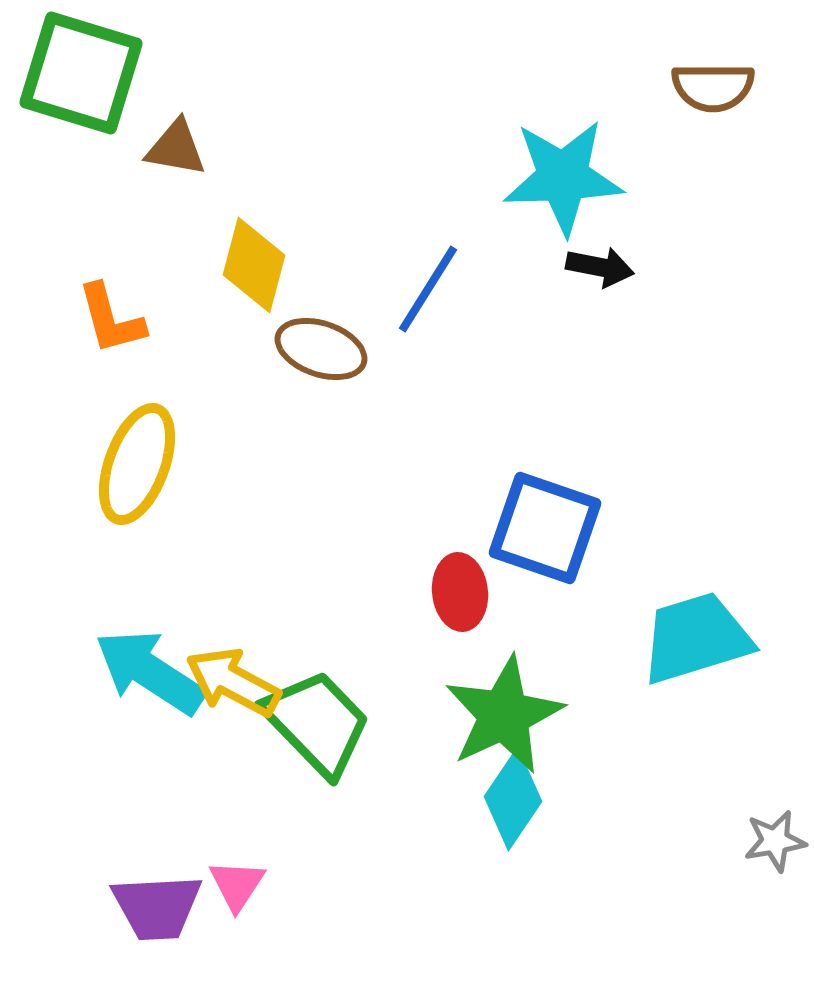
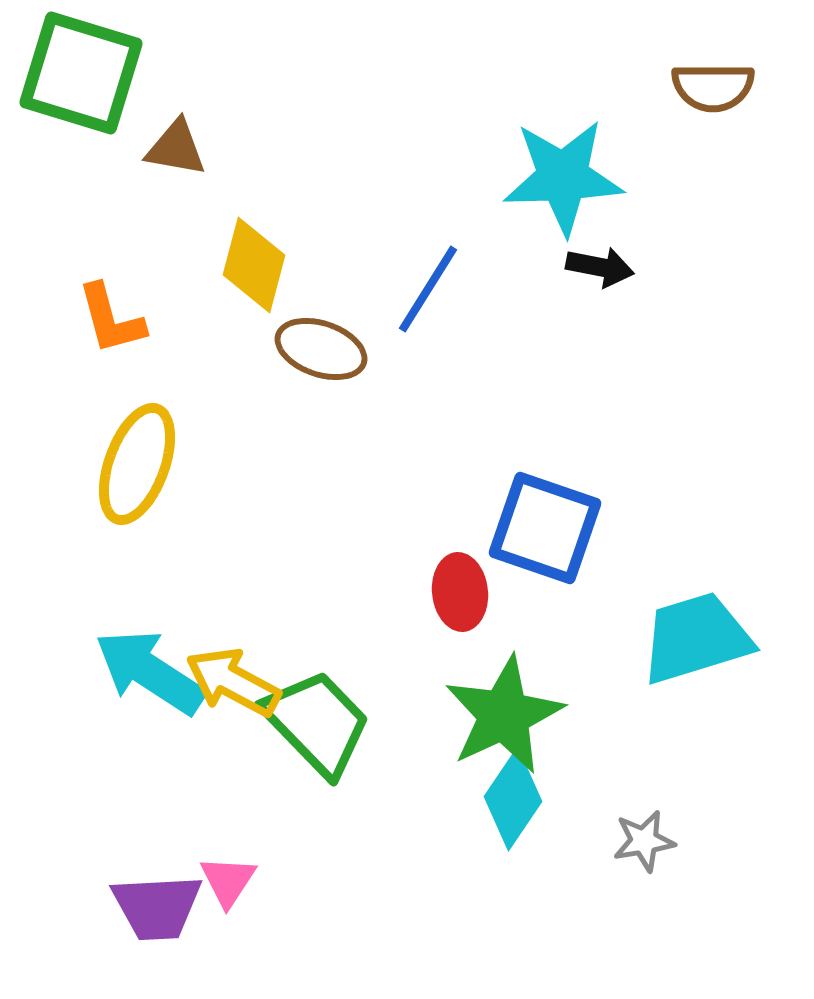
gray star: moved 131 px left
pink triangle: moved 9 px left, 4 px up
